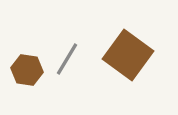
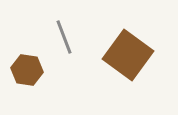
gray line: moved 3 px left, 22 px up; rotated 52 degrees counterclockwise
